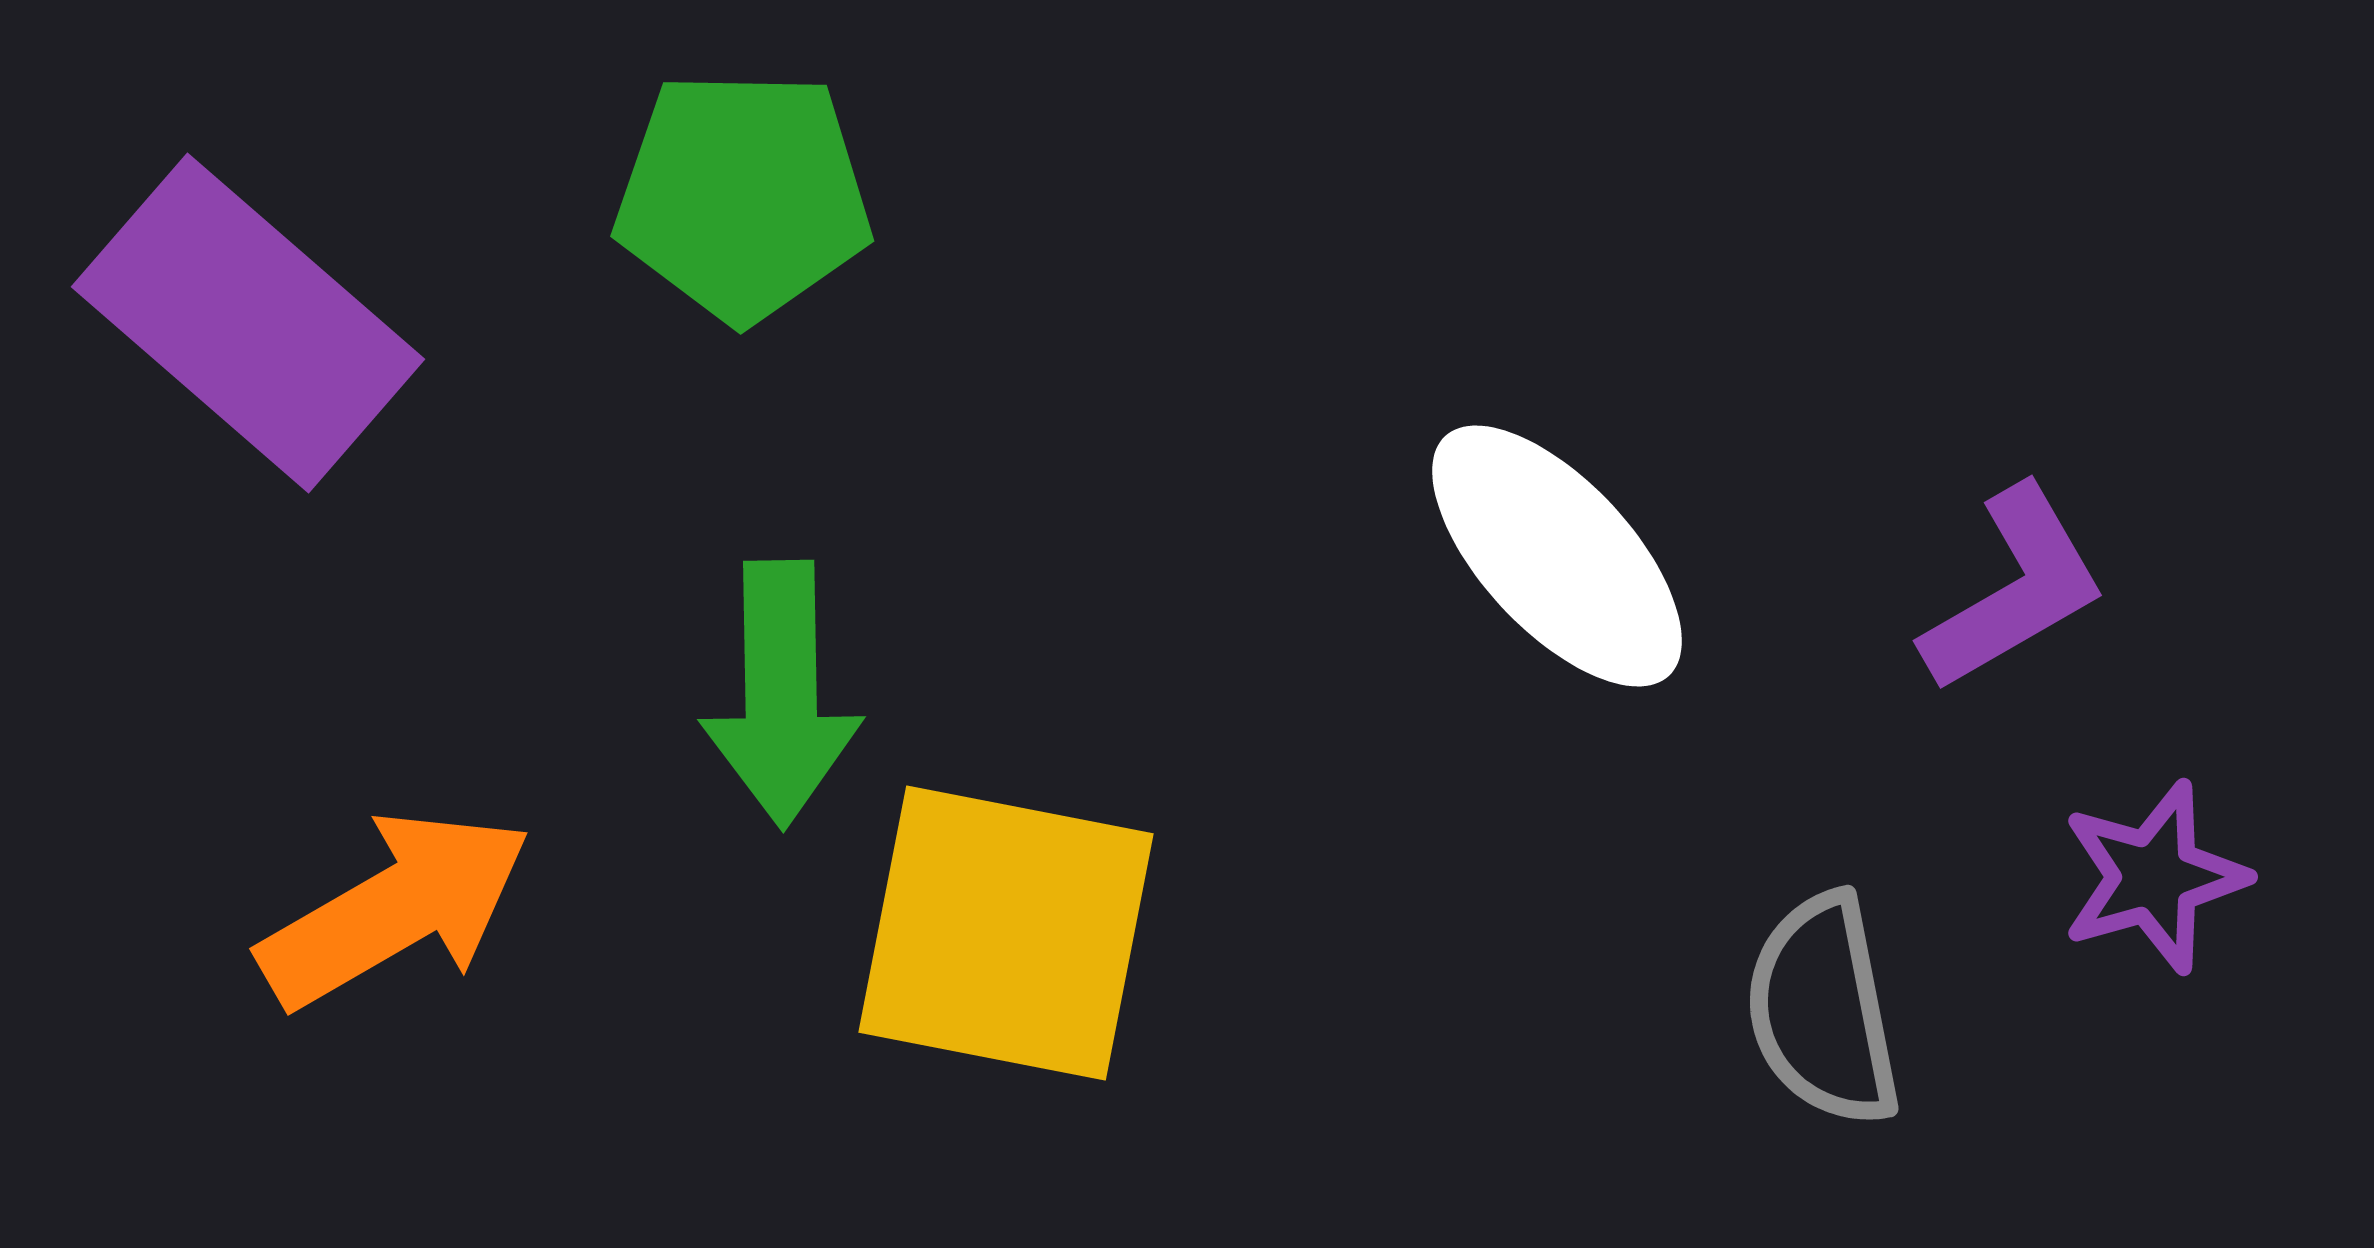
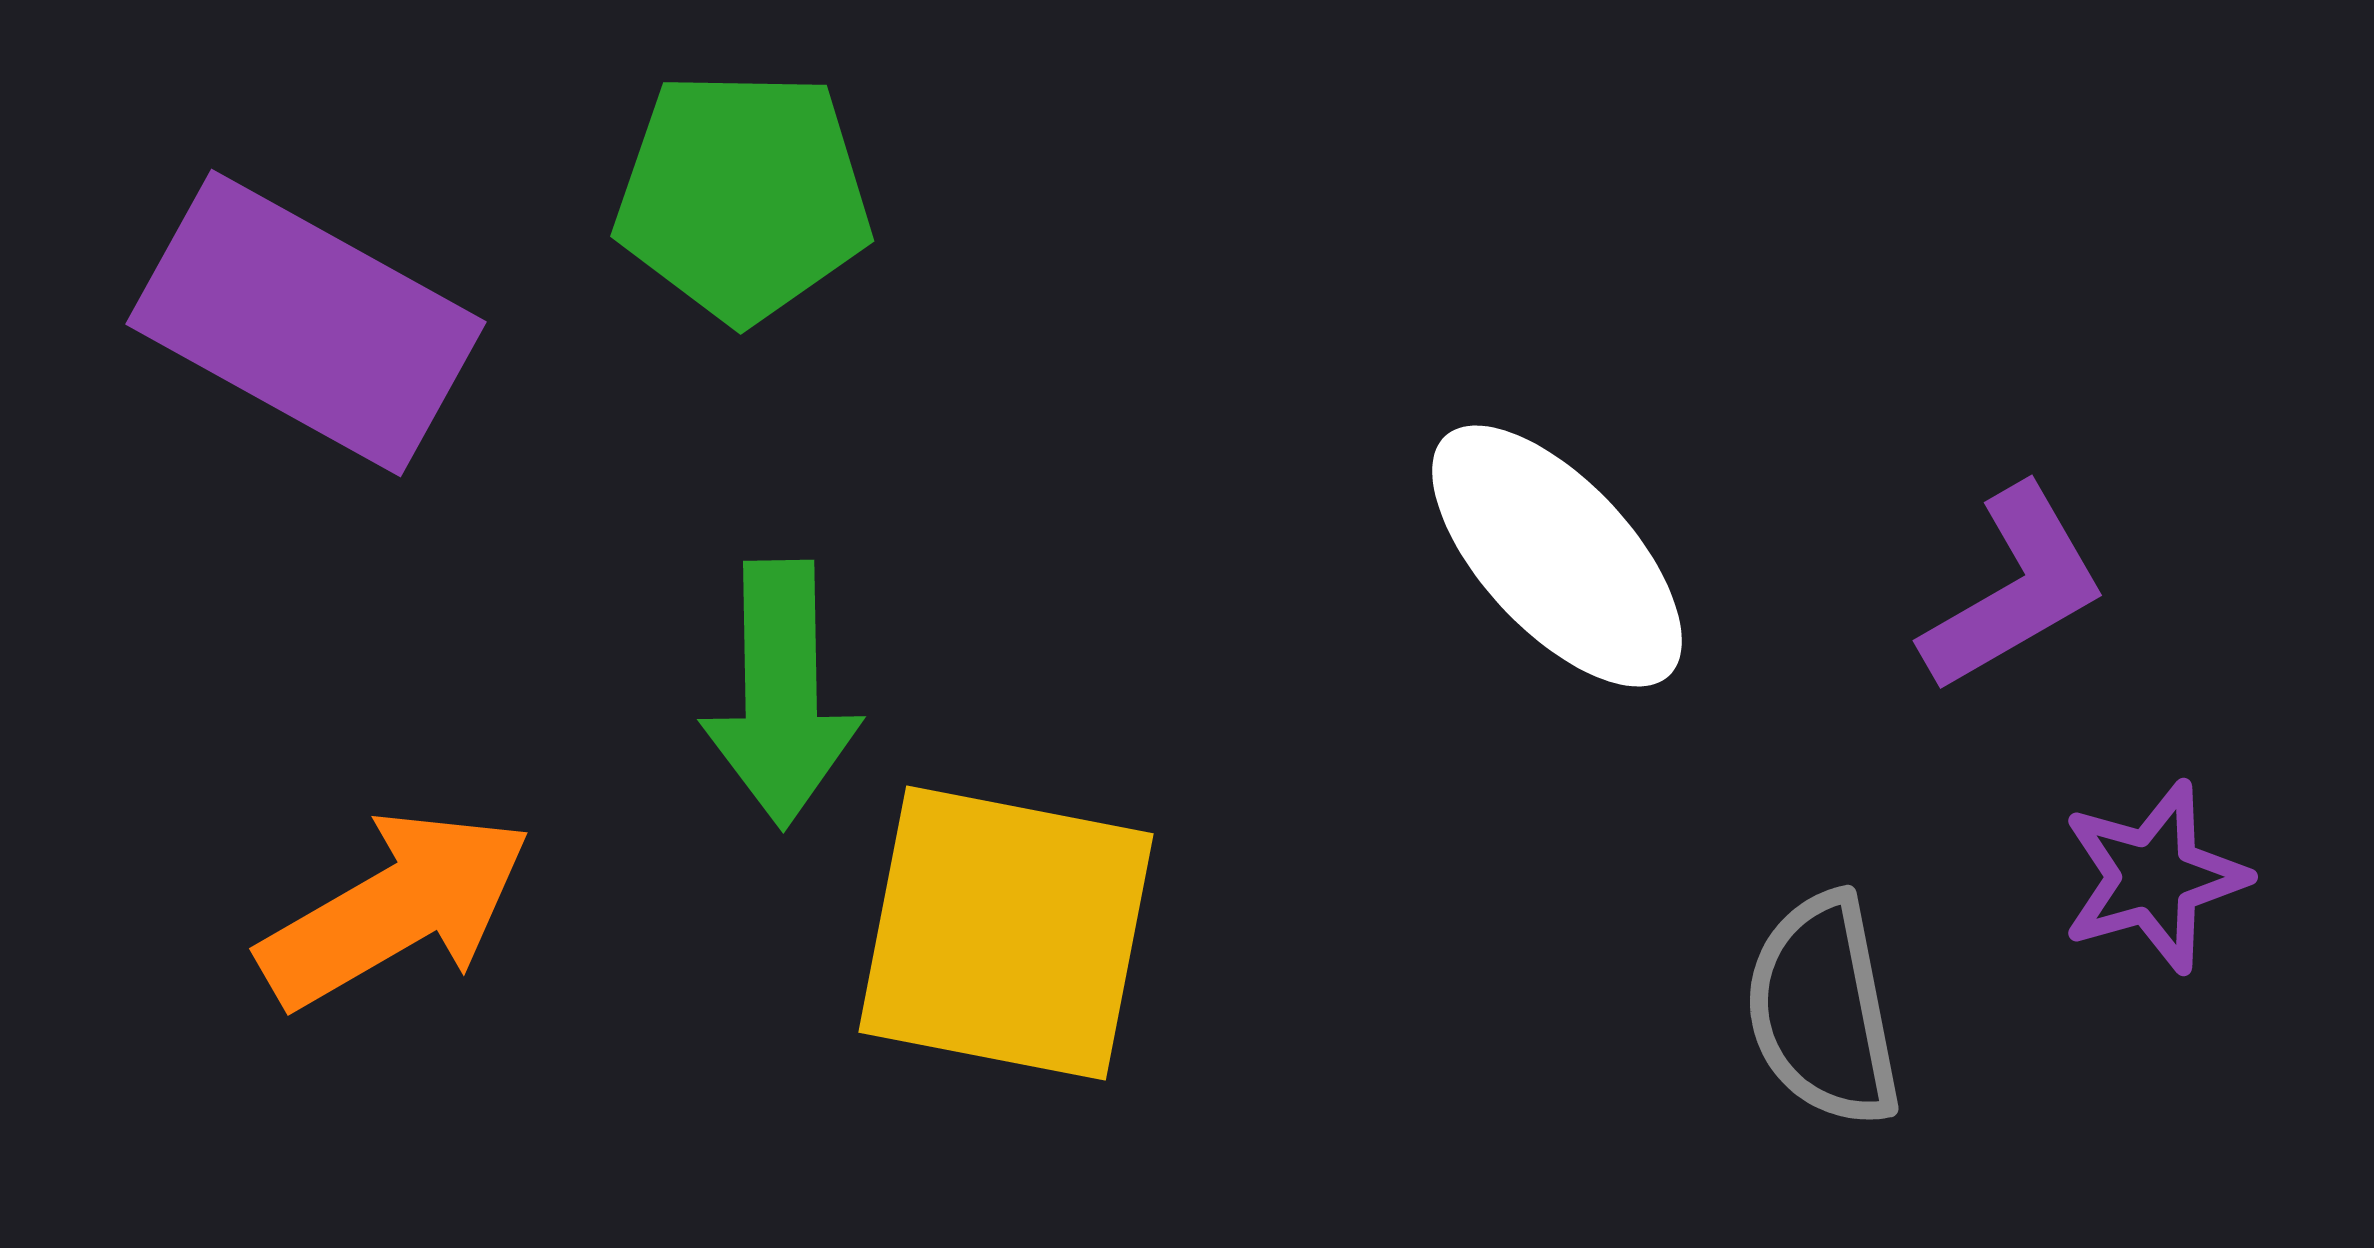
purple rectangle: moved 58 px right; rotated 12 degrees counterclockwise
